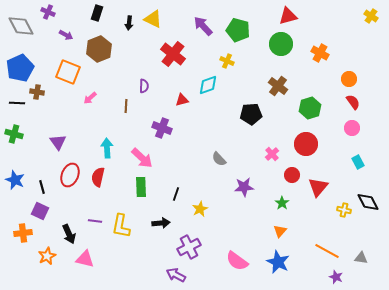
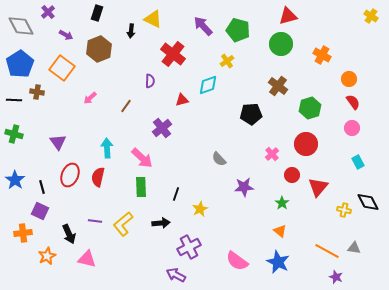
purple cross at (48, 12): rotated 24 degrees clockwise
black arrow at (129, 23): moved 2 px right, 8 px down
orange cross at (320, 53): moved 2 px right, 2 px down
yellow cross at (227, 61): rotated 32 degrees clockwise
blue pentagon at (20, 68): moved 4 px up; rotated 8 degrees counterclockwise
orange square at (68, 72): moved 6 px left, 4 px up; rotated 15 degrees clockwise
purple semicircle at (144, 86): moved 6 px right, 5 px up
black line at (17, 103): moved 3 px left, 3 px up
brown line at (126, 106): rotated 32 degrees clockwise
purple cross at (162, 128): rotated 30 degrees clockwise
blue star at (15, 180): rotated 12 degrees clockwise
yellow L-shape at (121, 226): moved 2 px right, 2 px up; rotated 40 degrees clockwise
orange triangle at (280, 231): rotated 32 degrees counterclockwise
gray triangle at (361, 258): moved 7 px left, 10 px up
pink triangle at (85, 259): moved 2 px right
